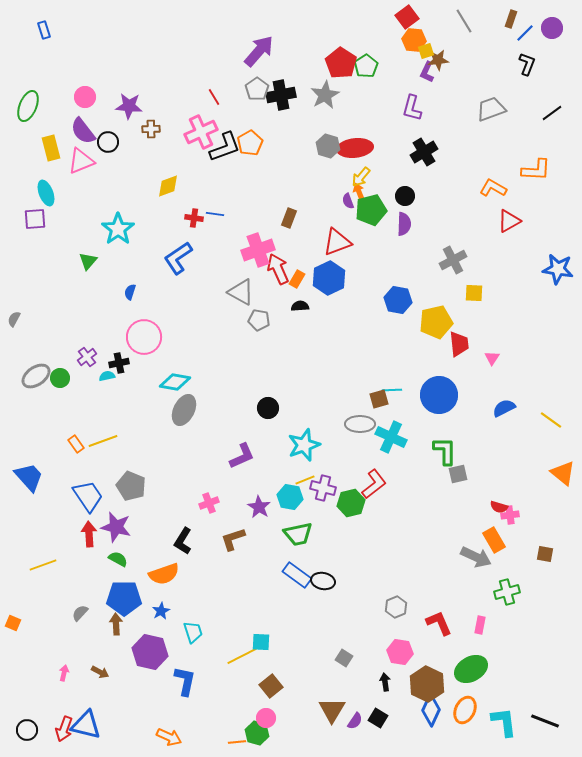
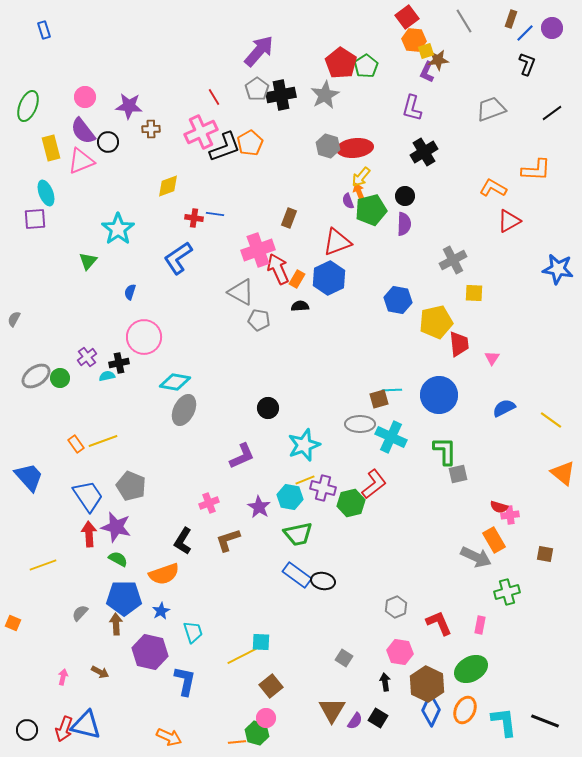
brown L-shape at (233, 539): moved 5 px left, 1 px down
pink arrow at (64, 673): moved 1 px left, 4 px down
